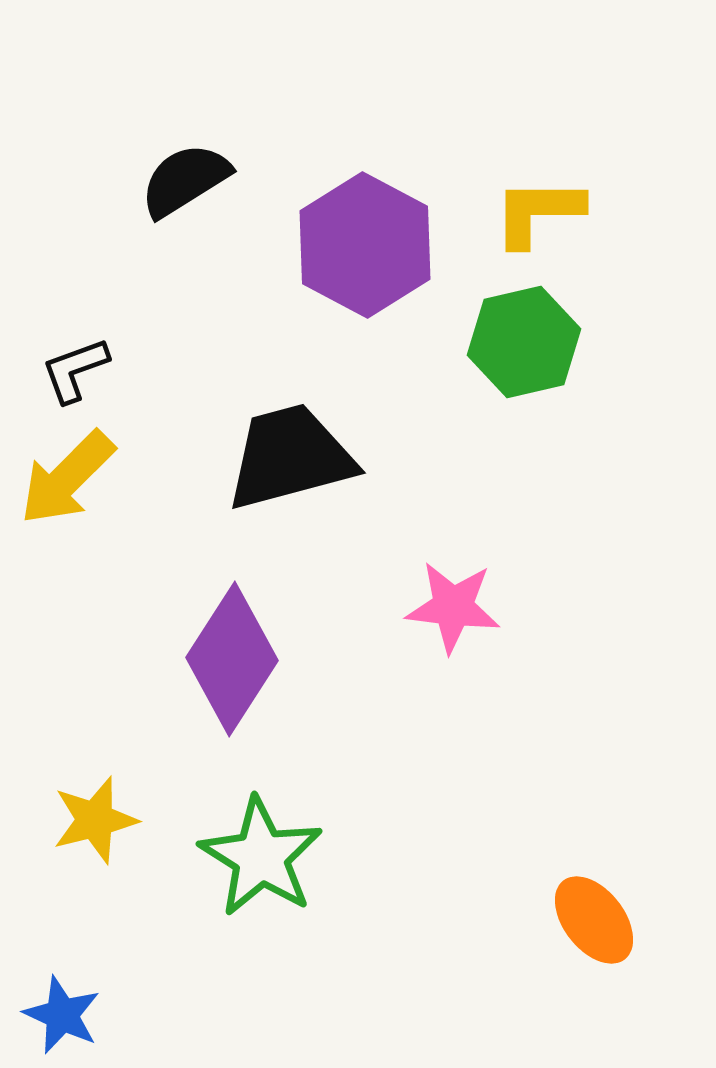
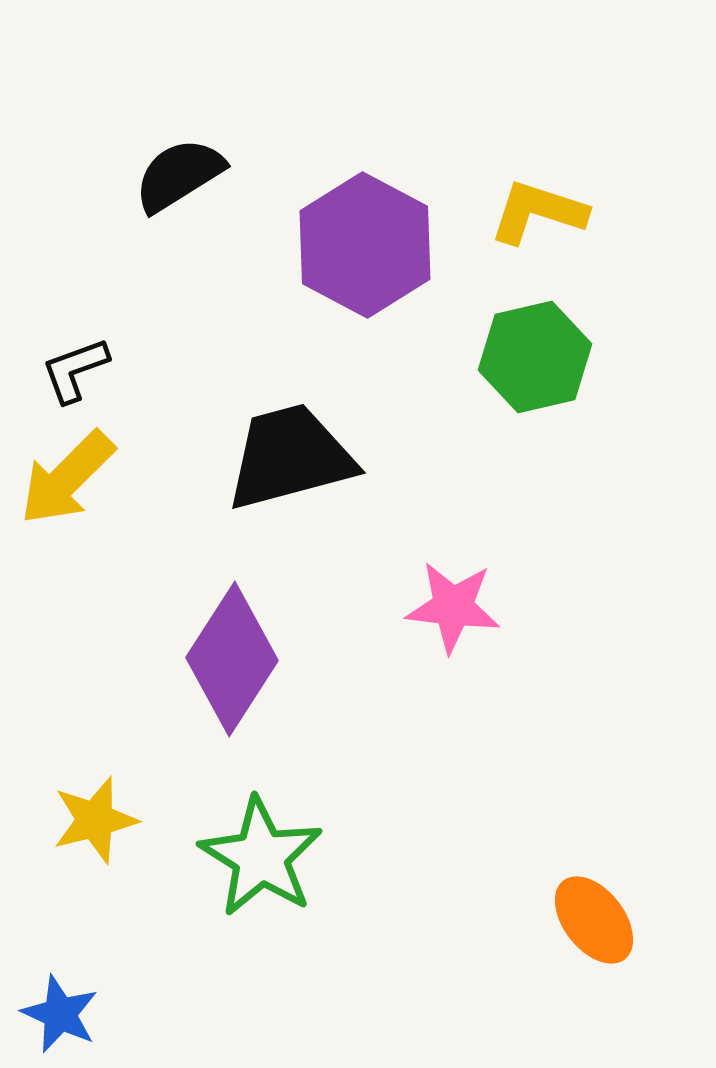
black semicircle: moved 6 px left, 5 px up
yellow L-shape: rotated 18 degrees clockwise
green hexagon: moved 11 px right, 15 px down
blue star: moved 2 px left, 1 px up
